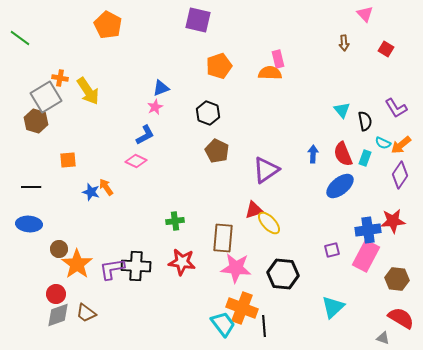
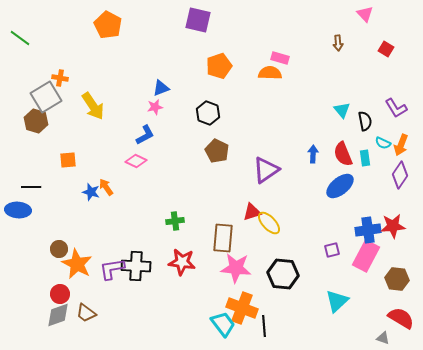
brown arrow at (344, 43): moved 6 px left
pink rectangle at (278, 59): moved 2 px right, 1 px up; rotated 60 degrees counterclockwise
yellow arrow at (88, 91): moved 5 px right, 15 px down
pink star at (155, 107): rotated 14 degrees clockwise
orange arrow at (401, 145): rotated 30 degrees counterclockwise
cyan rectangle at (365, 158): rotated 28 degrees counterclockwise
red triangle at (254, 210): moved 2 px left, 2 px down
red star at (393, 221): moved 5 px down
blue ellipse at (29, 224): moved 11 px left, 14 px up
orange star at (77, 264): rotated 8 degrees counterclockwise
red circle at (56, 294): moved 4 px right
cyan triangle at (333, 307): moved 4 px right, 6 px up
